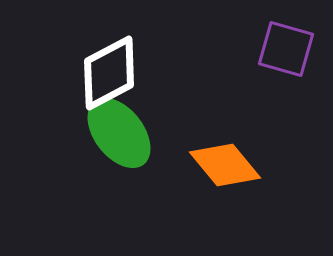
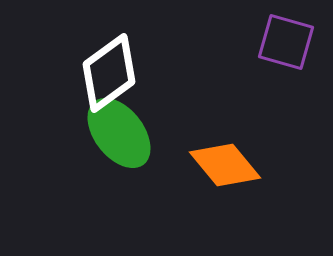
purple square: moved 7 px up
white diamond: rotated 8 degrees counterclockwise
